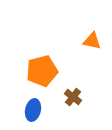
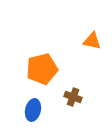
orange pentagon: moved 2 px up
brown cross: rotated 18 degrees counterclockwise
